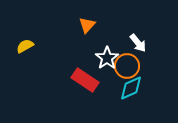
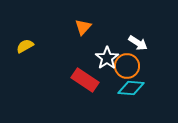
orange triangle: moved 4 px left, 2 px down
white arrow: rotated 18 degrees counterclockwise
cyan diamond: rotated 28 degrees clockwise
